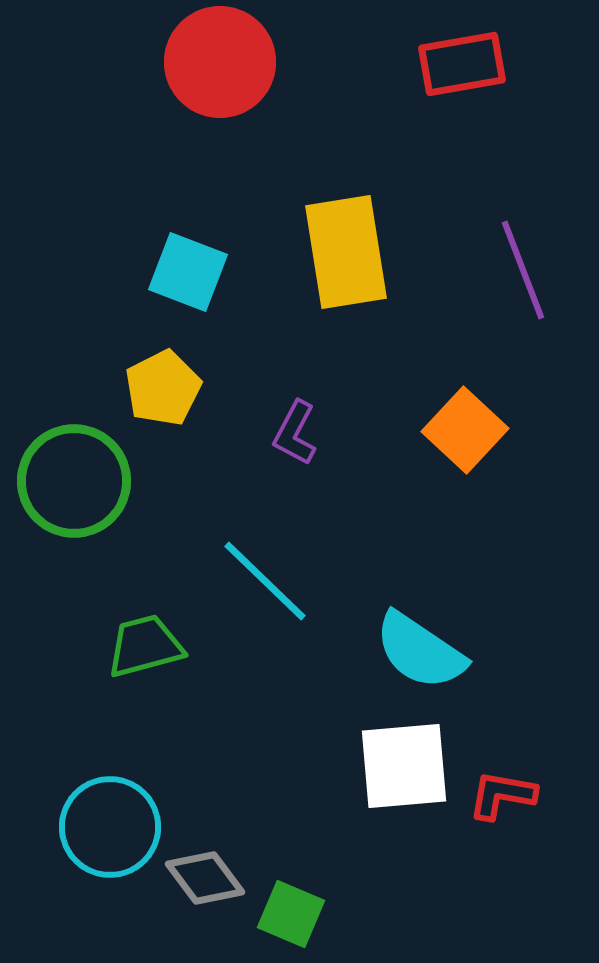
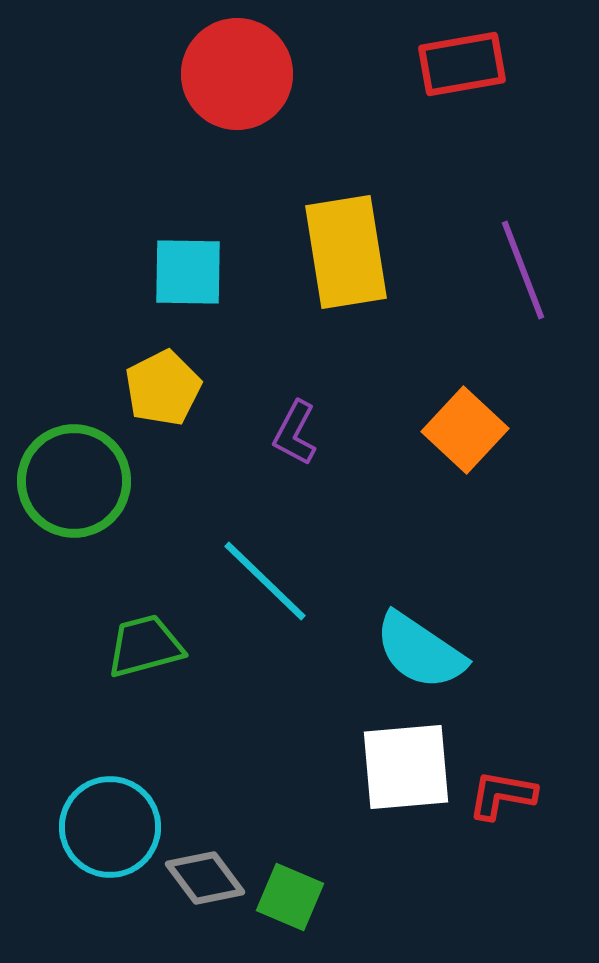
red circle: moved 17 px right, 12 px down
cyan square: rotated 20 degrees counterclockwise
white square: moved 2 px right, 1 px down
green square: moved 1 px left, 17 px up
